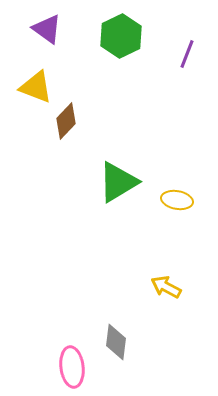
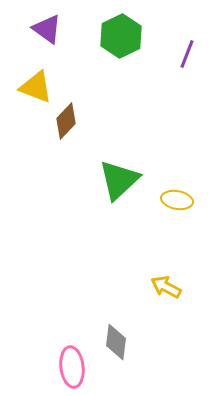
green triangle: moved 1 px right, 2 px up; rotated 12 degrees counterclockwise
